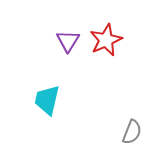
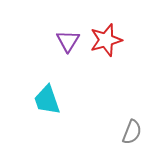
red star: rotated 8 degrees clockwise
cyan trapezoid: rotated 32 degrees counterclockwise
